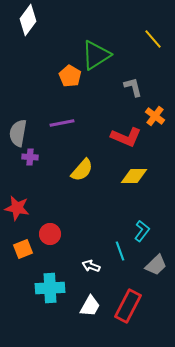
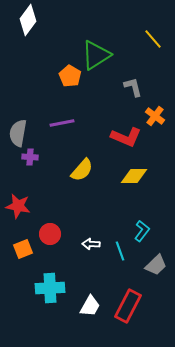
red star: moved 1 px right, 2 px up
white arrow: moved 22 px up; rotated 18 degrees counterclockwise
